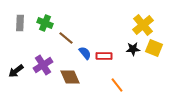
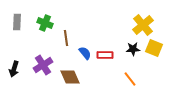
gray rectangle: moved 3 px left, 1 px up
brown line: rotated 42 degrees clockwise
red rectangle: moved 1 px right, 1 px up
black arrow: moved 2 px left, 2 px up; rotated 35 degrees counterclockwise
orange line: moved 13 px right, 6 px up
